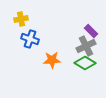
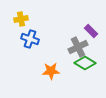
gray cross: moved 8 px left, 1 px down
orange star: moved 1 px left, 11 px down
